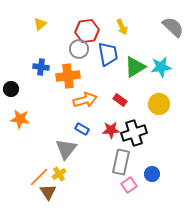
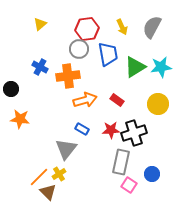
gray semicircle: moved 21 px left; rotated 105 degrees counterclockwise
red hexagon: moved 2 px up
blue cross: moved 1 px left; rotated 21 degrees clockwise
red rectangle: moved 3 px left
yellow circle: moved 1 px left
pink square: rotated 21 degrees counterclockwise
brown triangle: rotated 12 degrees counterclockwise
